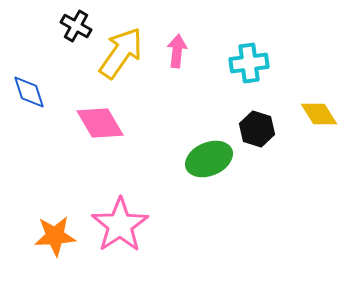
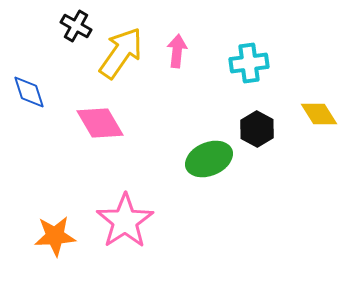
black hexagon: rotated 12 degrees clockwise
pink star: moved 5 px right, 4 px up
